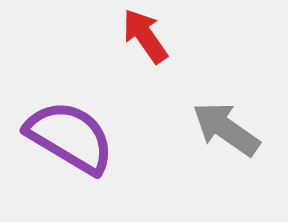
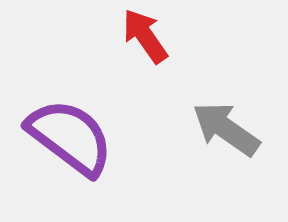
purple semicircle: rotated 6 degrees clockwise
